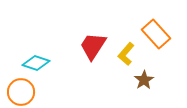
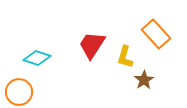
red trapezoid: moved 1 px left, 1 px up
yellow L-shape: moved 1 px left, 3 px down; rotated 25 degrees counterclockwise
cyan diamond: moved 1 px right, 5 px up
orange circle: moved 2 px left
